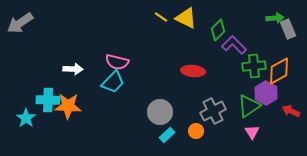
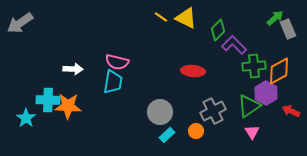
green arrow: rotated 36 degrees counterclockwise
cyan trapezoid: rotated 35 degrees counterclockwise
